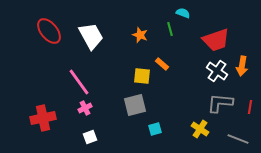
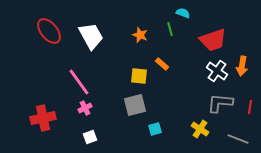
red trapezoid: moved 3 px left
yellow square: moved 3 px left
